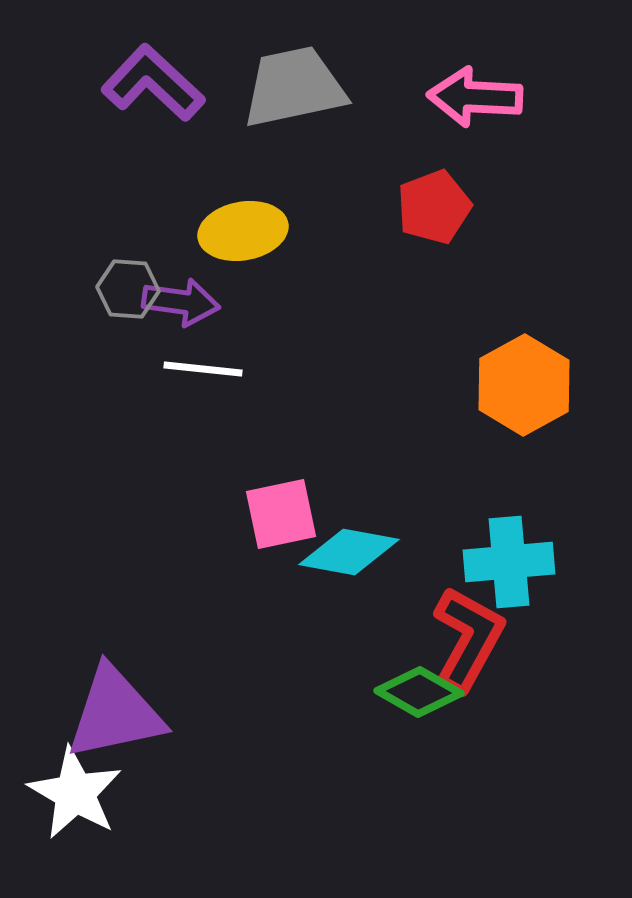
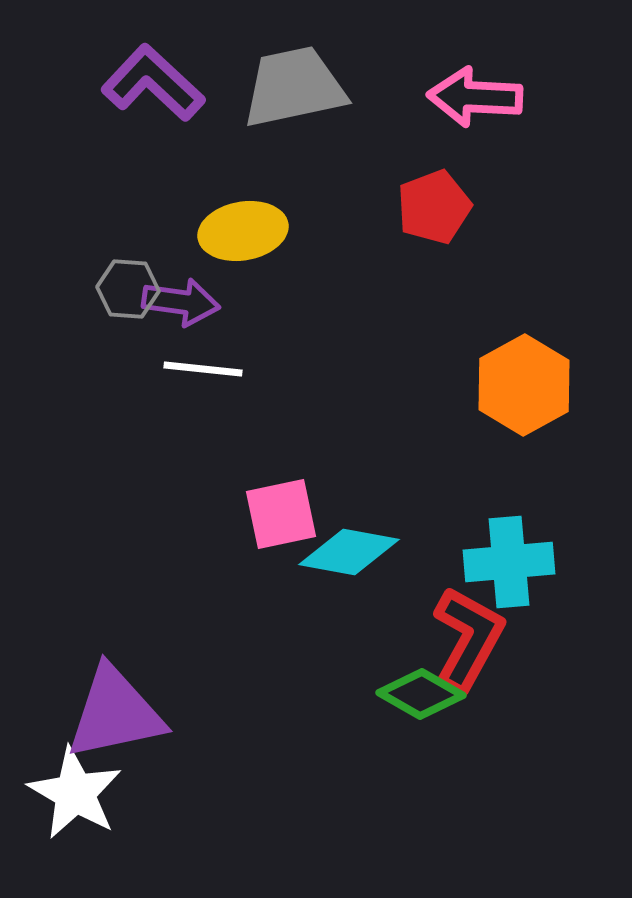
green diamond: moved 2 px right, 2 px down
